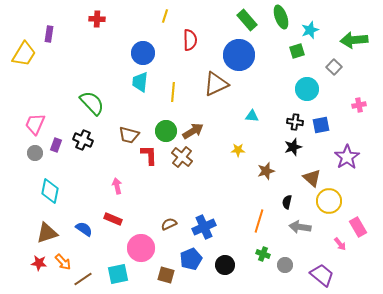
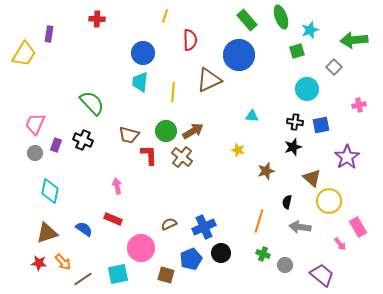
brown triangle at (216, 84): moved 7 px left, 4 px up
yellow star at (238, 150): rotated 16 degrees clockwise
black circle at (225, 265): moved 4 px left, 12 px up
